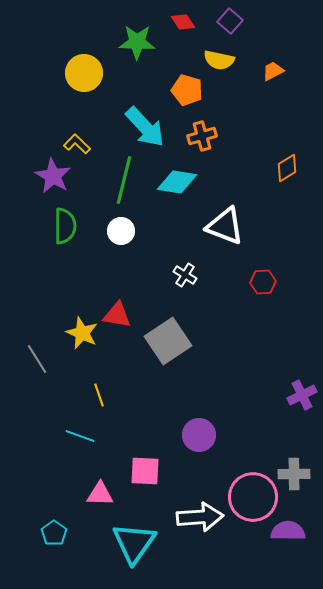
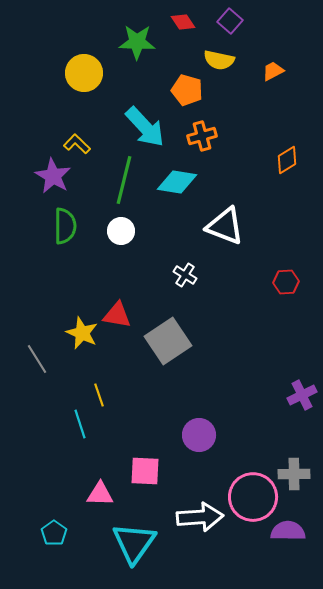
orange diamond: moved 8 px up
red hexagon: moved 23 px right
cyan line: moved 12 px up; rotated 52 degrees clockwise
